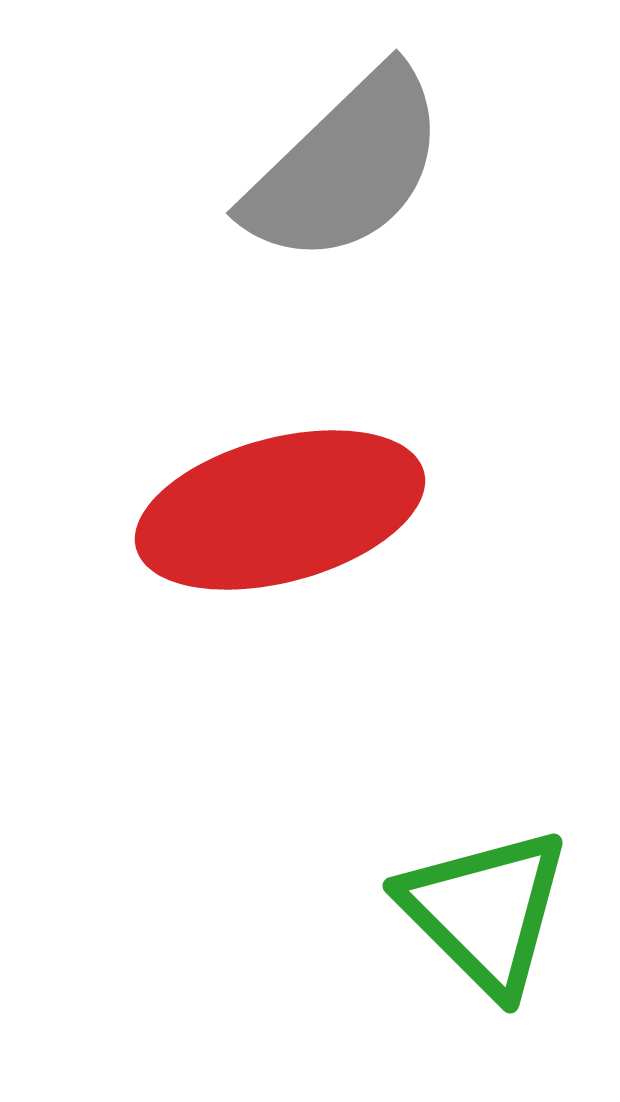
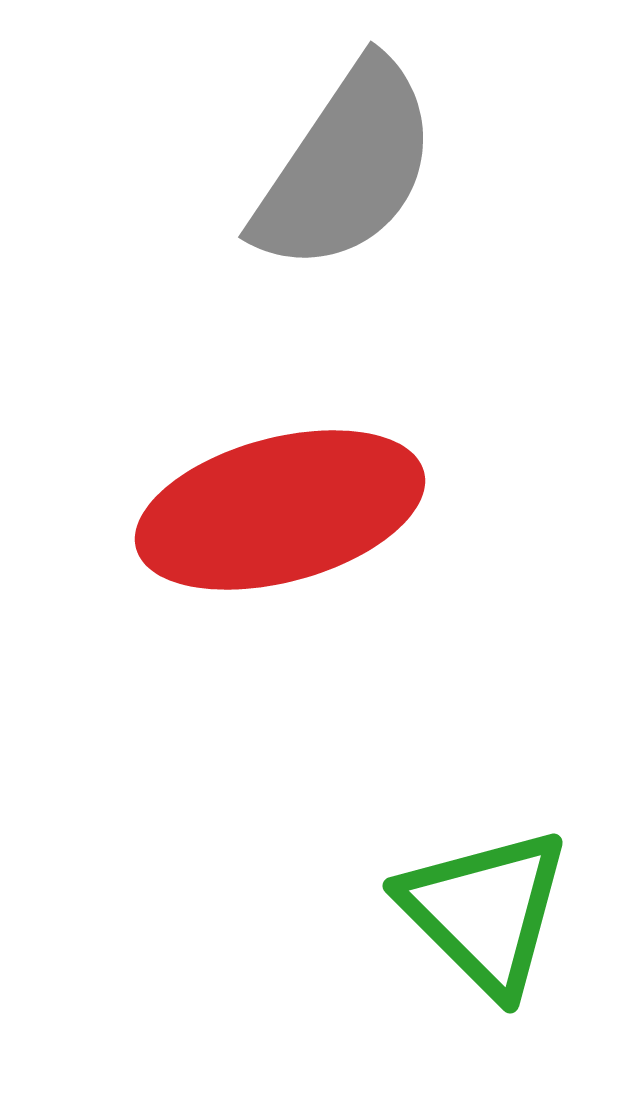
gray semicircle: rotated 12 degrees counterclockwise
